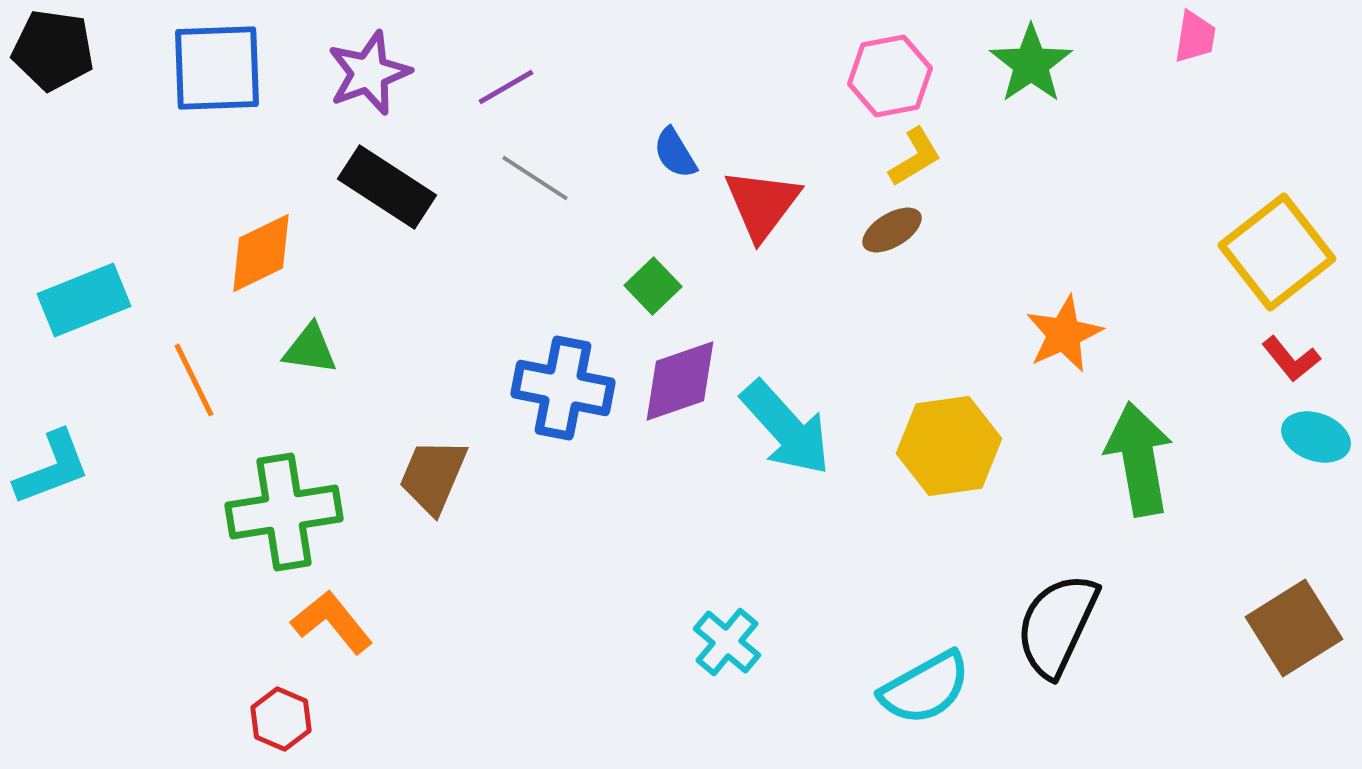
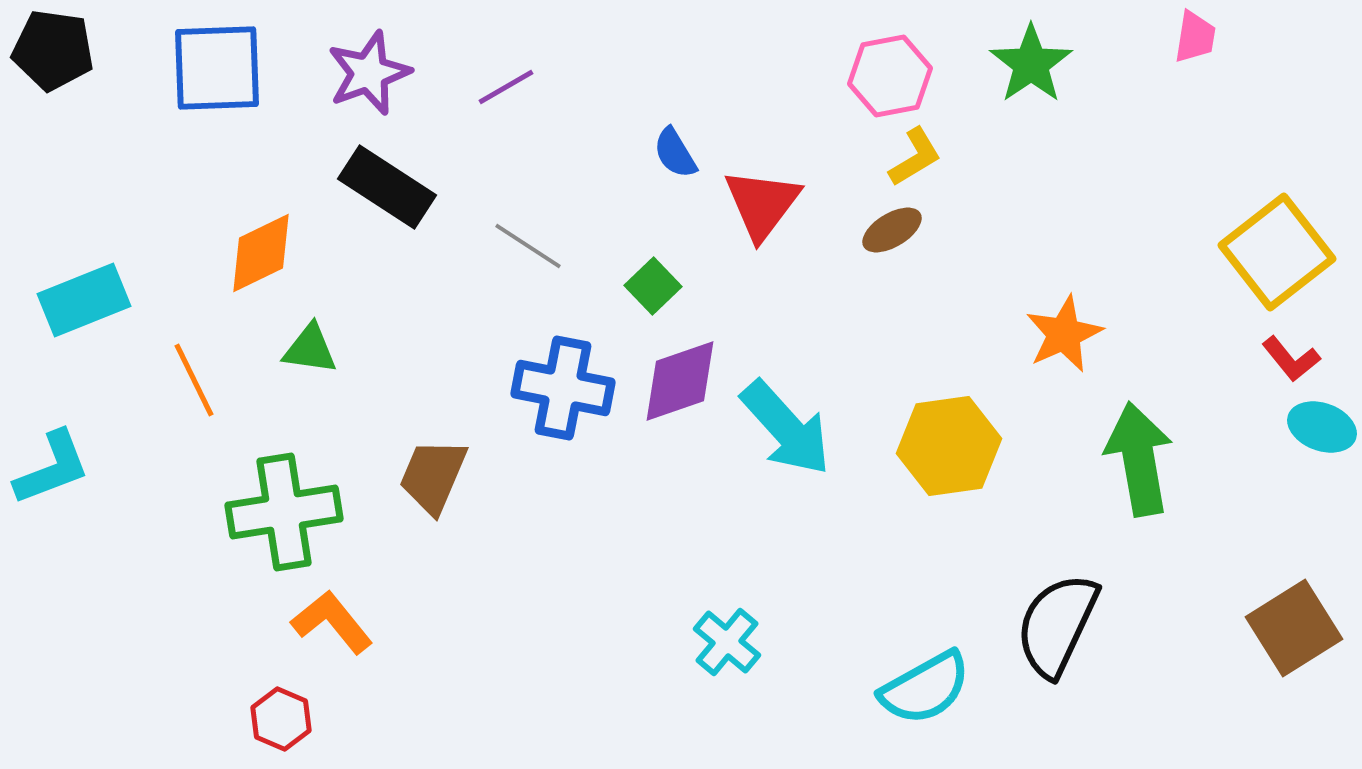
gray line: moved 7 px left, 68 px down
cyan ellipse: moved 6 px right, 10 px up
